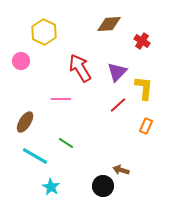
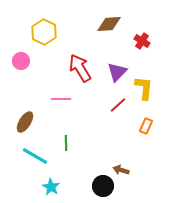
green line: rotated 56 degrees clockwise
